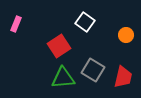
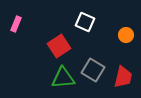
white square: rotated 12 degrees counterclockwise
